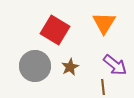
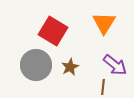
red square: moved 2 px left, 1 px down
gray circle: moved 1 px right, 1 px up
brown line: rotated 14 degrees clockwise
